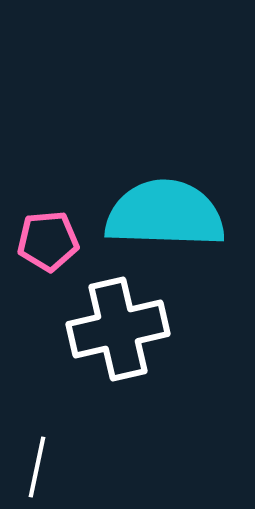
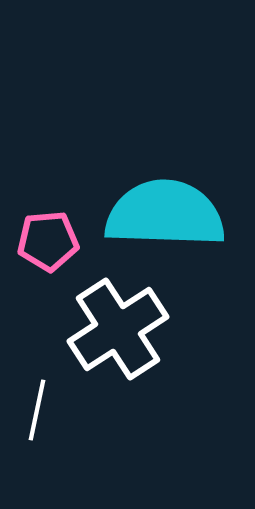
white cross: rotated 20 degrees counterclockwise
white line: moved 57 px up
